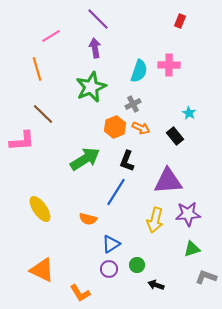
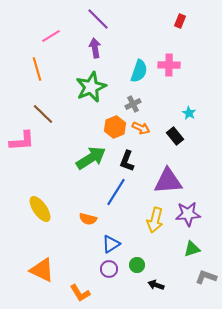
green arrow: moved 6 px right, 1 px up
